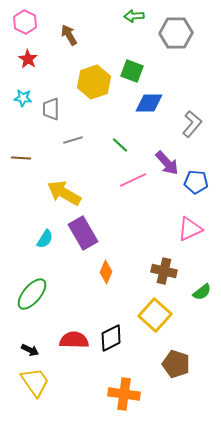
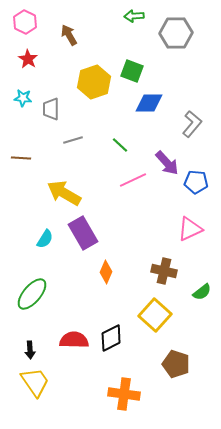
black arrow: rotated 60 degrees clockwise
